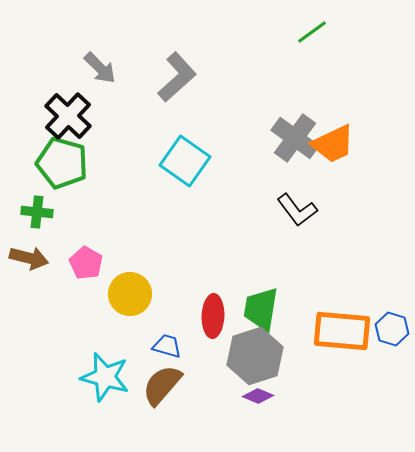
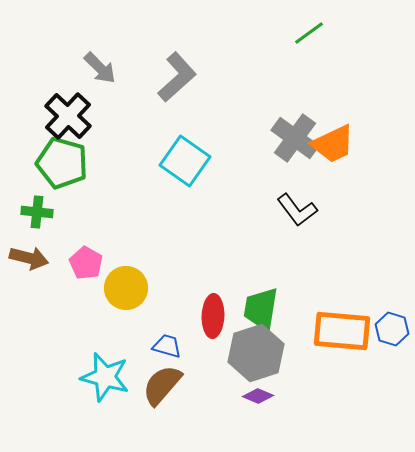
green line: moved 3 px left, 1 px down
yellow circle: moved 4 px left, 6 px up
gray hexagon: moved 1 px right, 3 px up
